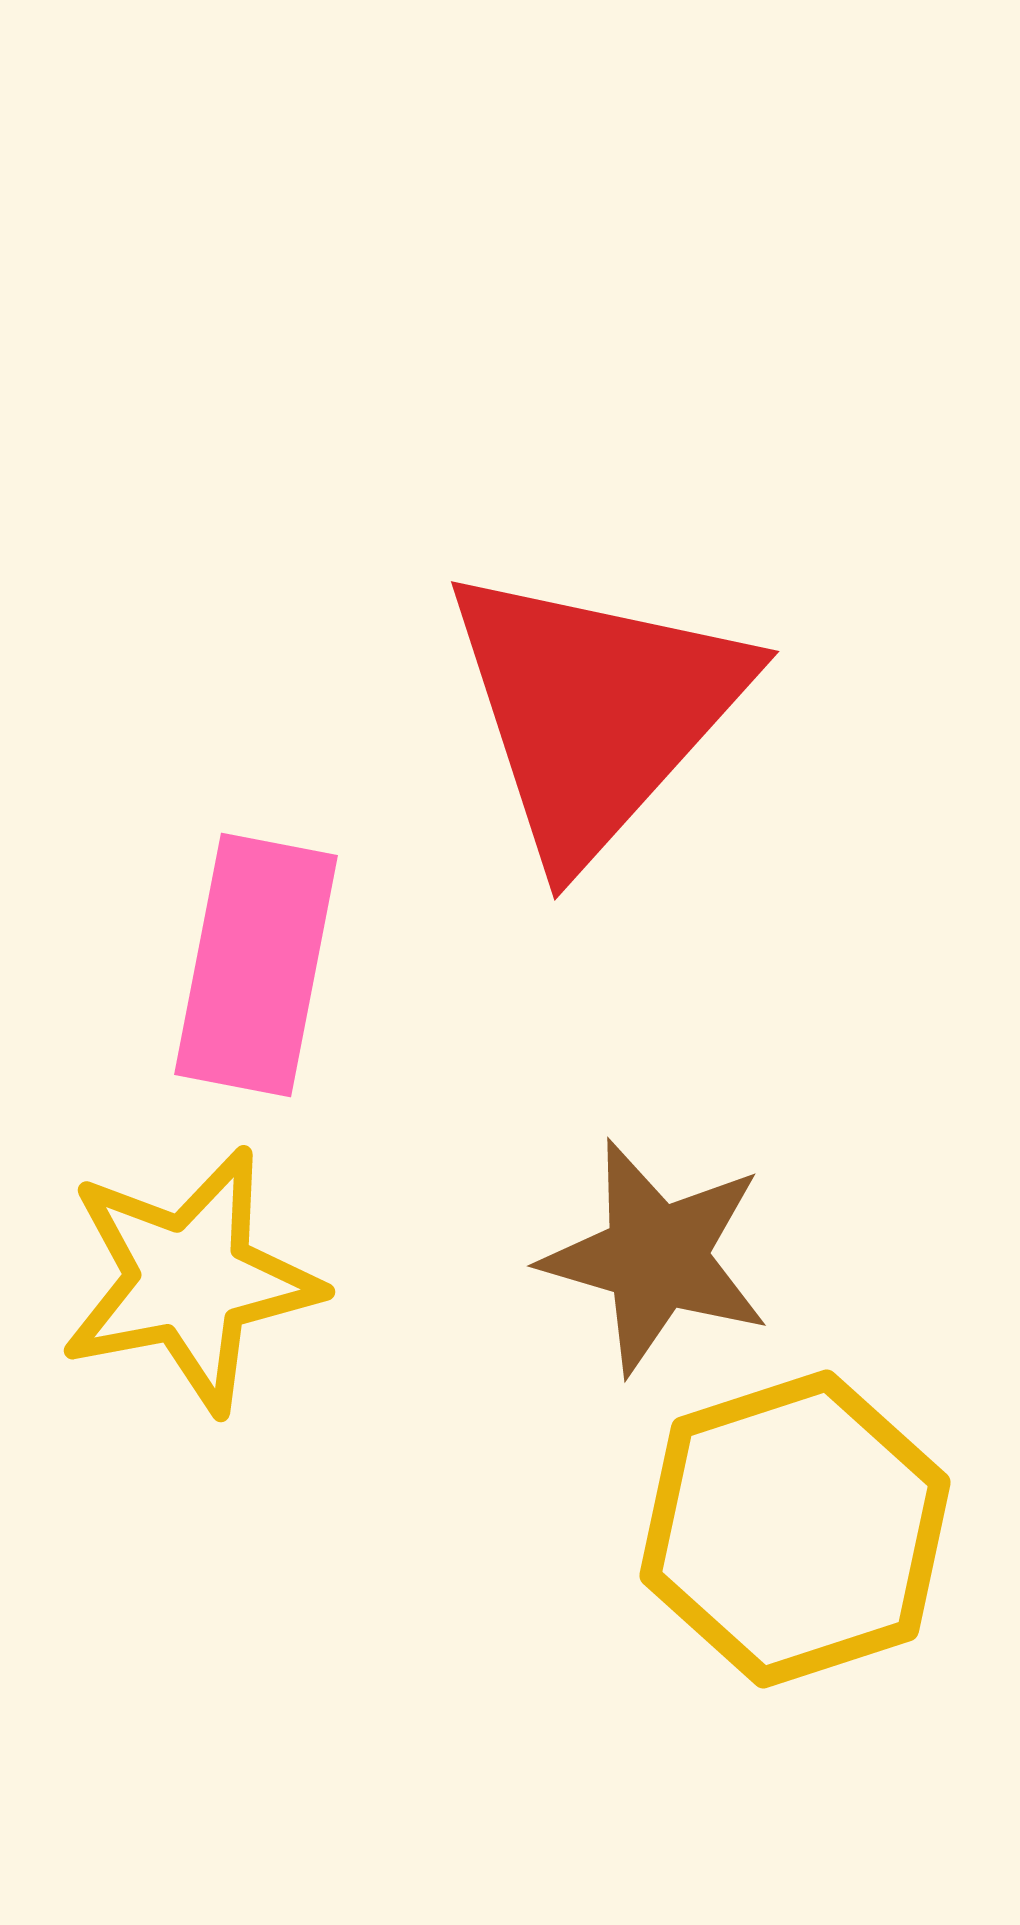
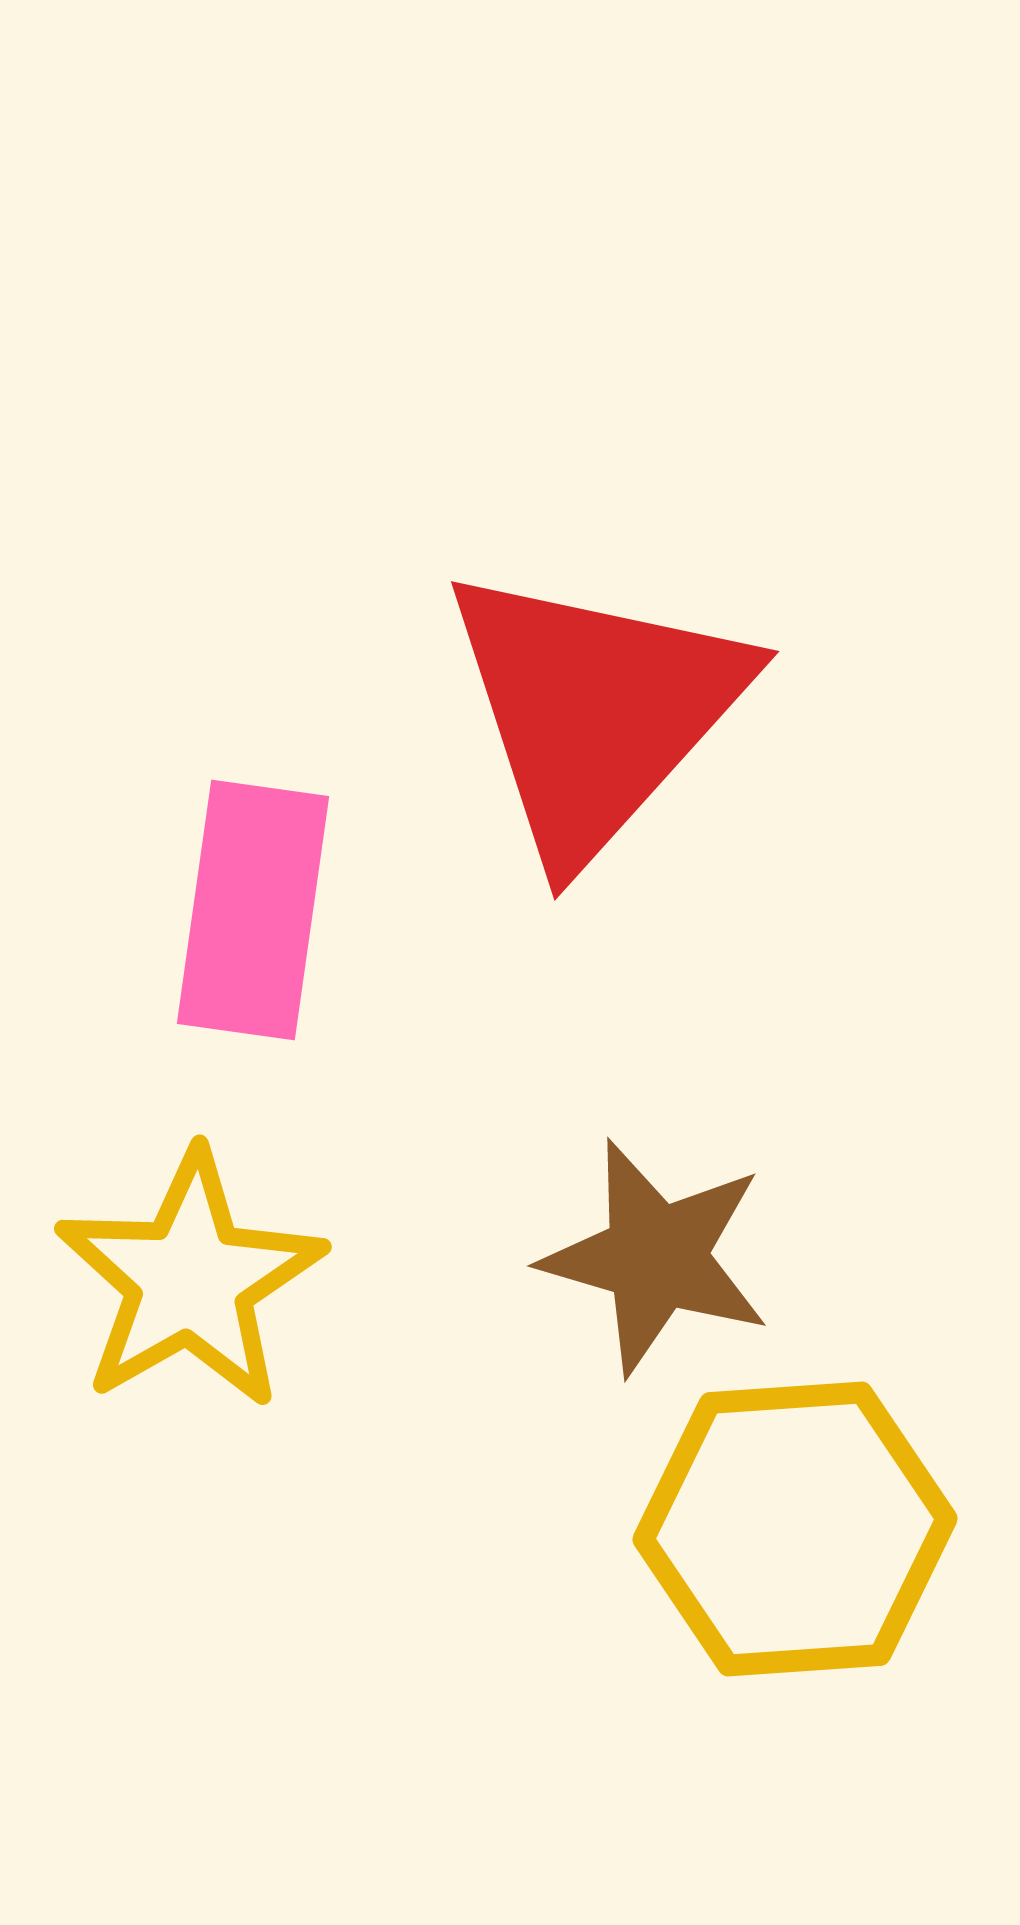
pink rectangle: moved 3 px left, 55 px up; rotated 3 degrees counterclockwise
yellow star: rotated 19 degrees counterclockwise
yellow hexagon: rotated 14 degrees clockwise
